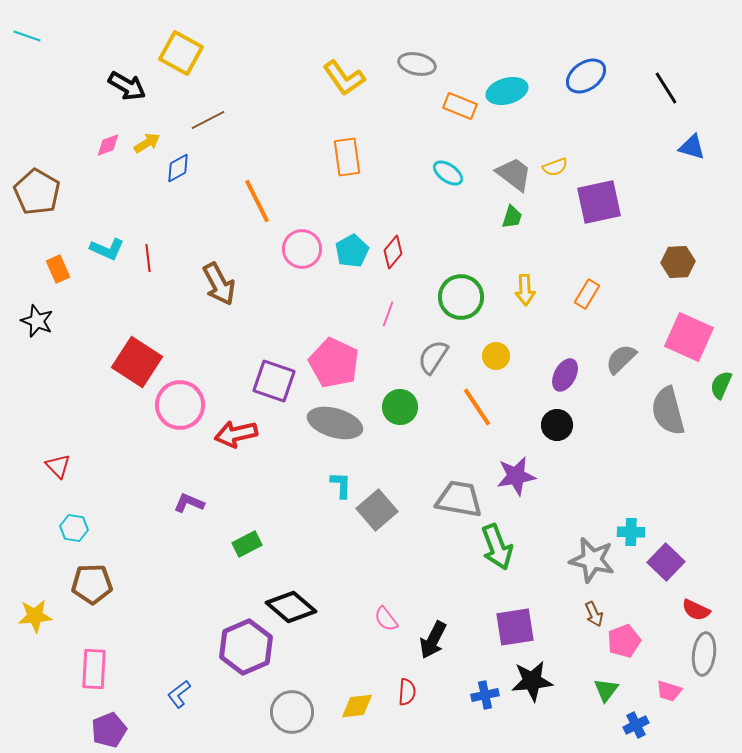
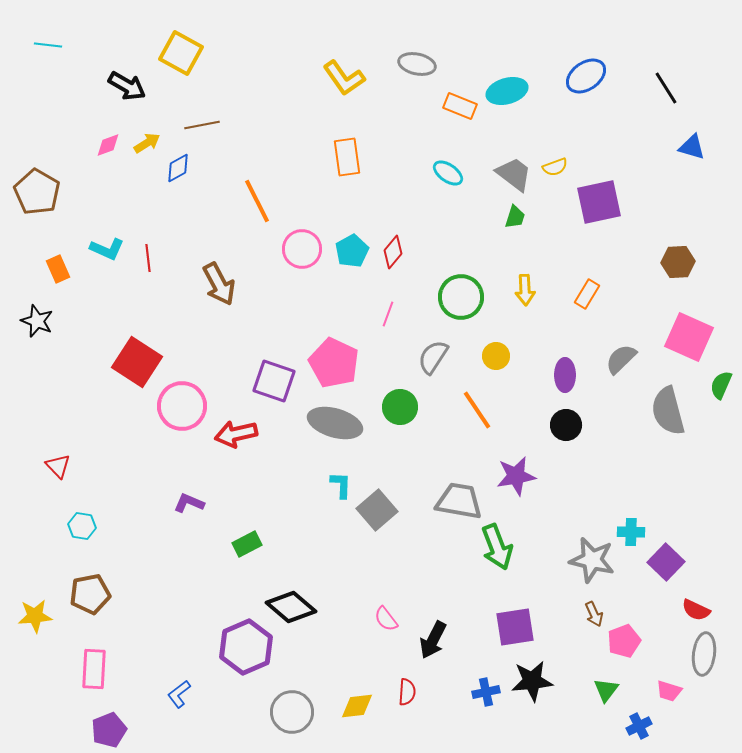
cyan line at (27, 36): moved 21 px right, 9 px down; rotated 12 degrees counterclockwise
brown line at (208, 120): moved 6 px left, 5 px down; rotated 16 degrees clockwise
green trapezoid at (512, 217): moved 3 px right
purple ellipse at (565, 375): rotated 28 degrees counterclockwise
pink circle at (180, 405): moved 2 px right, 1 px down
orange line at (477, 407): moved 3 px down
black circle at (557, 425): moved 9 px right
gray trapezoid at (459, 499): moved 2 px down
cyan hexagon at (74, 528): moved 8 px right, 2 px up
brown pentagon at (92, 584): moved 2 px left, 10 px down; rotated 9 degrees counterclockwise
blue cross at (485, 695): moved 1 px right, 3 px up
blue cross at (636, 725): moved 3 px right, 1 px down
